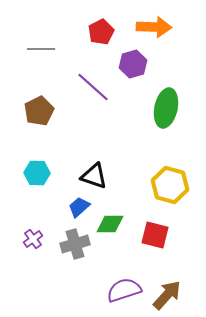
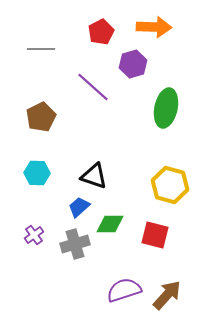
brown pentagon: moved 2 px right, 6 px down
purple cross: moved 1 px right, 4 px up
